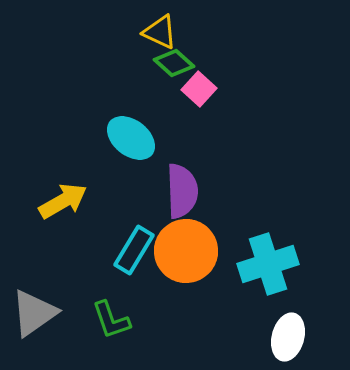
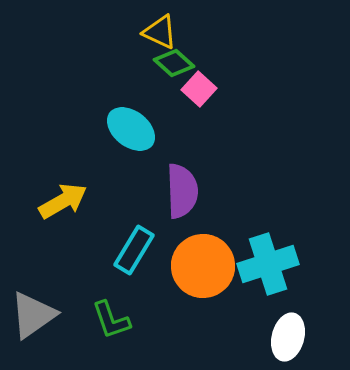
cyan ellipse: moved 9 px up
orange circle: moved 17 px right, 15 px down
gray triangle: moved 1 px left, 2 px down
